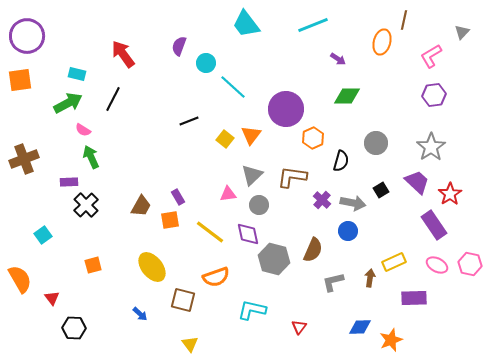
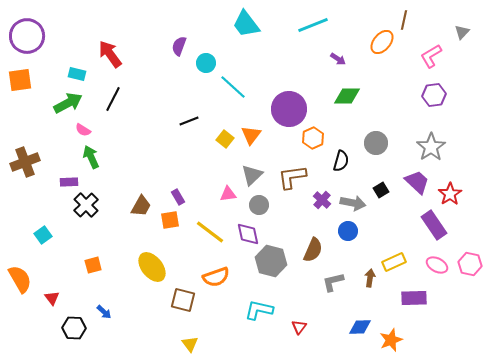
orange ellipse at (382, 42): rotated 25 degrees clockwise
red arrow at (123, 54): moved 13 px left
purple circle at (286, 109): moved 3 px right
brown cross at (24, 159): moved 1 px right, 3 px down
brown L-shape at (292, 177): rotated 16 degrees counterclockwise
gray hexagon at (274, 259): moved 3 px left, 2 px down
cyan L-shape at (252, 310): moved 7 px right
blue arrow at (140, 314): moved 36 px left, 2 px up
